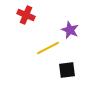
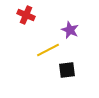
yellow line: moved 2 px down
